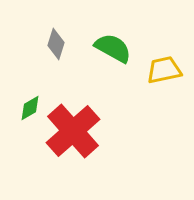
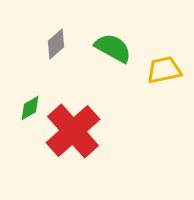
gray diamond: rotated 32 degrees clockwise
